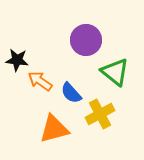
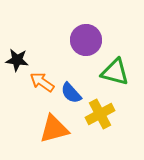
green triangle: rotated 24 degrees counterclockwise
orange arrow: moved 2 px right, 1 px down
